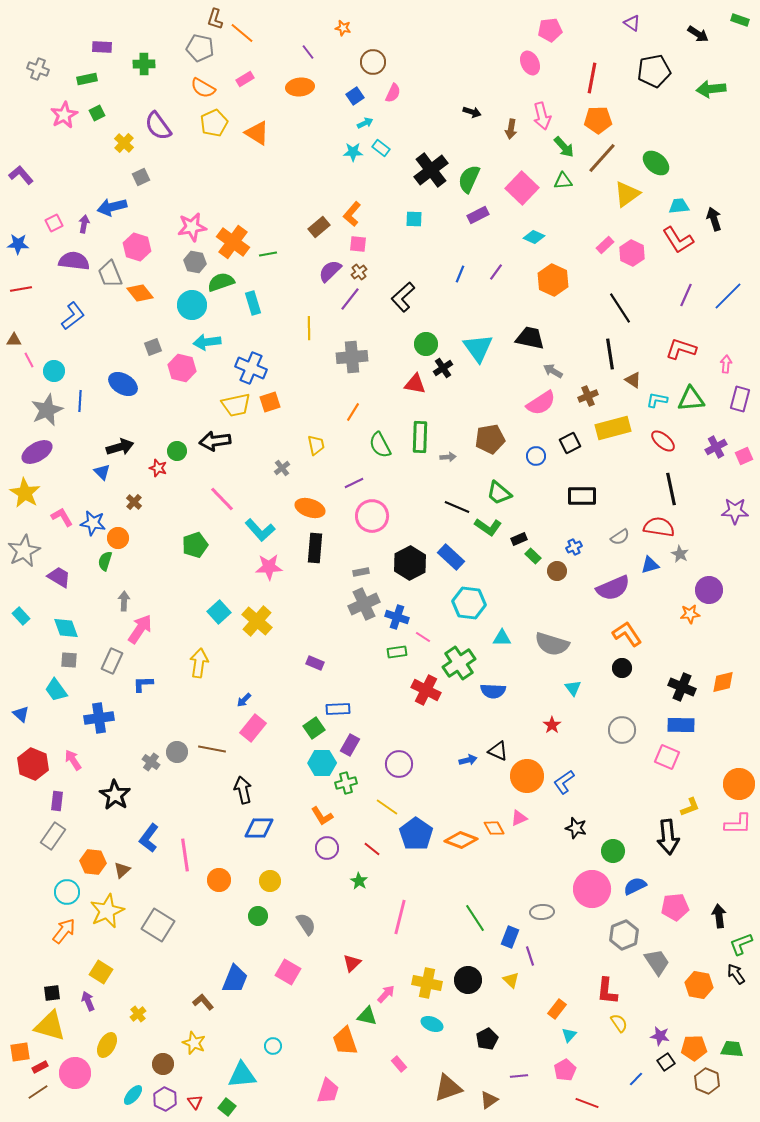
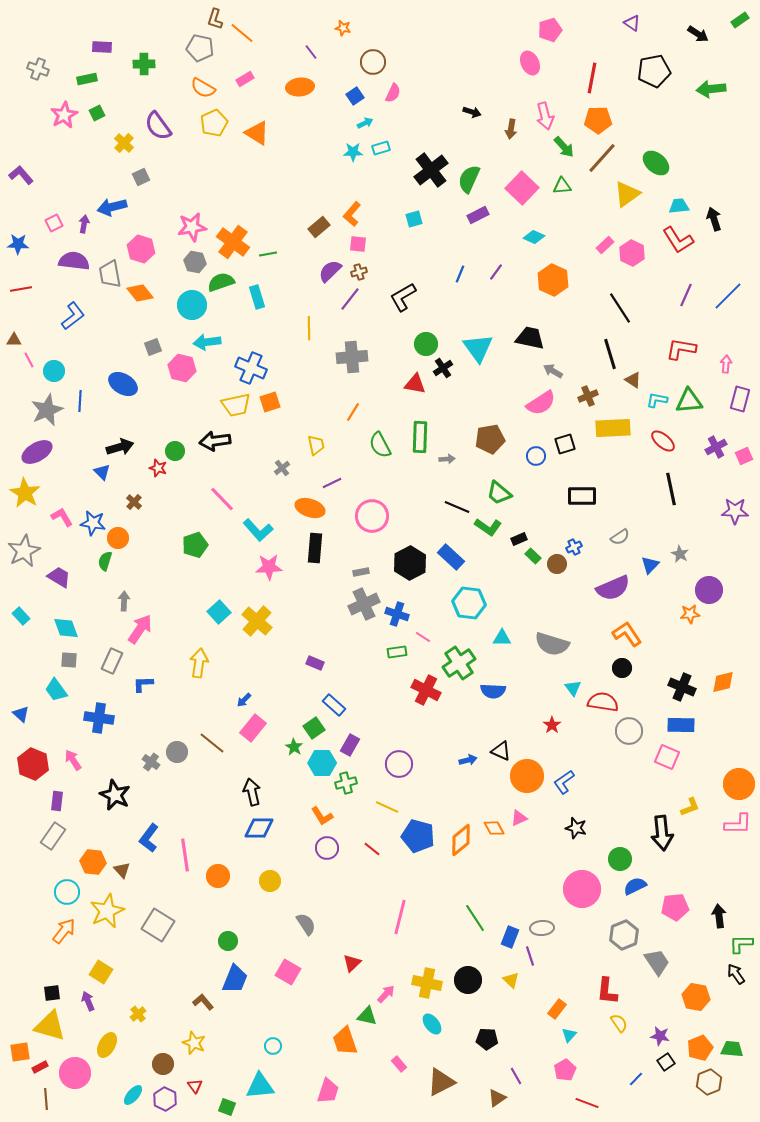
green rectangle at (740, 20): rotated 54 degrees counterclockwise
pink pentagon at (550, 30): rotated 10 degrees counterclockwise
purple line at (308, 52): moved 3 px right
pink arrow at (542, 116): moved 3 px right
cyan rectangle at (381, 148): rotated 54 degrees counterclockwise
green triangle at (563, 181): moved 1 px left, 5 px down
cyan square at (414, 219): rotated 18 degrees counterclockwise
pink hexagon at (137, 247): moved 4 px right, 2 px down
brown cross at (359, 272): rotated 21 degrees clockwise
gray trapezoid at (110, 274): rotated 12 degrees clockwise
black L-shape at (403, 297): rotated 12 degrees clockwise
cyan rectangle at (253, 303): moved 4 px right, 6 px up
red L-shape at (681, 349): rotated 8 degrees counterclockwise
black line at (610, 354): rotated 8 degrees counterclockwise
green triangle at (691, 399): moved 2 px left, 2 px down
yellow rectangle at (613, 428): rotated 12 degrees clockwise
black square at (570, 443): moved 5 px left, 1 px down; rotated 10 degrees clockwise
green circle at (177, 451): moved 2 px left
gray arrow at (448, 457): moved 1 px left, 2 px down
purple line at (354, 483): moved 22 px left
red semicircle at (659, 527): moved 56 px left, 175 px down
cyan L-shape at (260, 530): moved 2 px left
blue triangle at (650, 565): rotated 30 degrees counterclockwise
brown circle at (557, 571): moved 7 px up
blue cross at (397, 617): moved 3 px up
blue rectangle at (338, 709): moved 4 px left, 4 px up; rotated 45 degrees clockwise
blue cross at (99, 718): rotated 16 degrees clockwise
gray circle at (622, 730): moved 7 px right, 1 px down
brown line at (212, 749): moved 6 px up; rotated 28 degrees clockwise
black triangle at (498, 751): moved 3 px right
black arrow at (243, 790): moved 9 px right, 2 px down
black star at (115, 795): rotated 8 degrees counterclockwise
yellow line at (387, 807): rotated 10 degrees counterclockwise
blue pentagon at (416, 834): moved 2 px right, 2 px down; rotated 20 degrees counterclockwise
black arrow at (668, 837): moved 6 px left, 4 px up
orange diamond at (461, 840): rotated 60 degrees counterclockwise
green circle at (613, 851): moved 7 px right, 8 px down
brown triangle at (122, 870): rotated 30 degrees counterclockwise
orange circle at (219, 880): moved 1 px left, 4 px up
green star at (359, 881): moved 65 px left, 134 px up
pink circle at (592, 889): moved 10 px left
gray ellipse at (542, 912): moved 16 px down
green circle at (258, 916): moved 30 px left, 25 px down
green L-shape at (741, 944): rotated 20 degrees clockwise
orange hexagon at (699, 985): moved 3 px left, 12 px down
cyan ellipse at (432, 1024): rotated 30 degrees clockwise
black pentagon at (487, 1039): rotated 30 degrees clockwise
orange pentagon at (694, 1048): moved 6 px right; rotated 20 degrees counterclockwise
cyan triangle at (242, 1075): moved 18 px right, 11 px down
purple line at (519, 1076): moved 3 px left; rotated 66 degrees clockwise
brown hexagon at (707, 1081): moved 2 px right, 1 px down; rotated 15 degrees clockwise
brown triangle at (448, 1088): moved 7 px left, 6 px up; rotated 8 degrees counterclockwise
brown line at (38, 1092): moved 8 px right, 7 px down; rotated 60 degrees counterclockwise
brown triangle at (489, 1100): moved 8 px right, 2 px up
red triangle at (195, 1102): moved 16 px up
green square at (227, 1107): rotated 18 degrees counterclockwise
